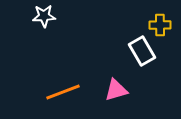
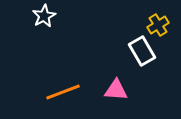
white star: rotated 25 degrees counterclockwise
yellow cross: moved 2 px left; rotated 30 degrees counterclockwise
pink triangle: rotated 20 degrees clockwise
